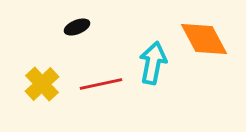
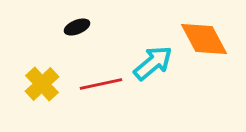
cyan arrow: rotated 39 degrees clockwise
